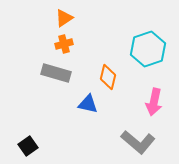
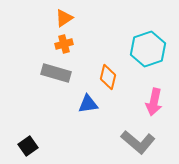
blue triangle: rotated 20 degrees counterclockwise
